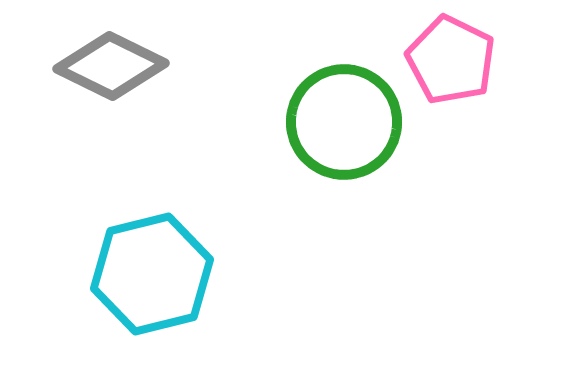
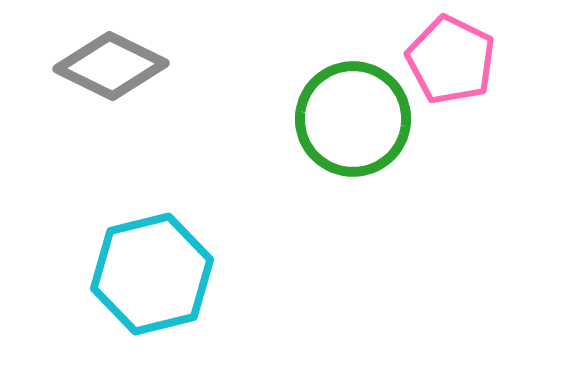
green circle: moved 9 px right, 3 px up
